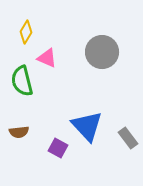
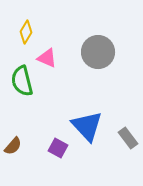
gray circle: moved 4 px left
brown semicircle: moved 6 px left, 14 px down; rotated 42 degrees counterclockwise
